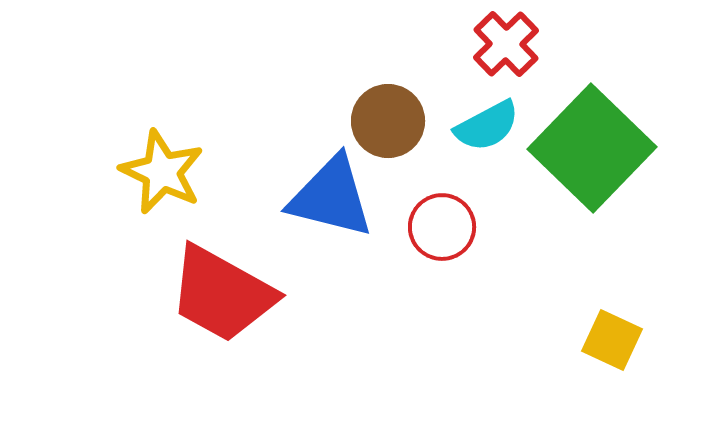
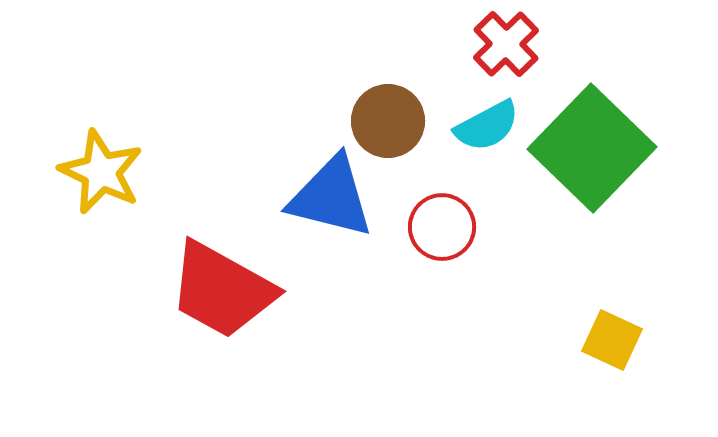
yellow star: moved 61 px left
red trapezoid: moved 4 px up
